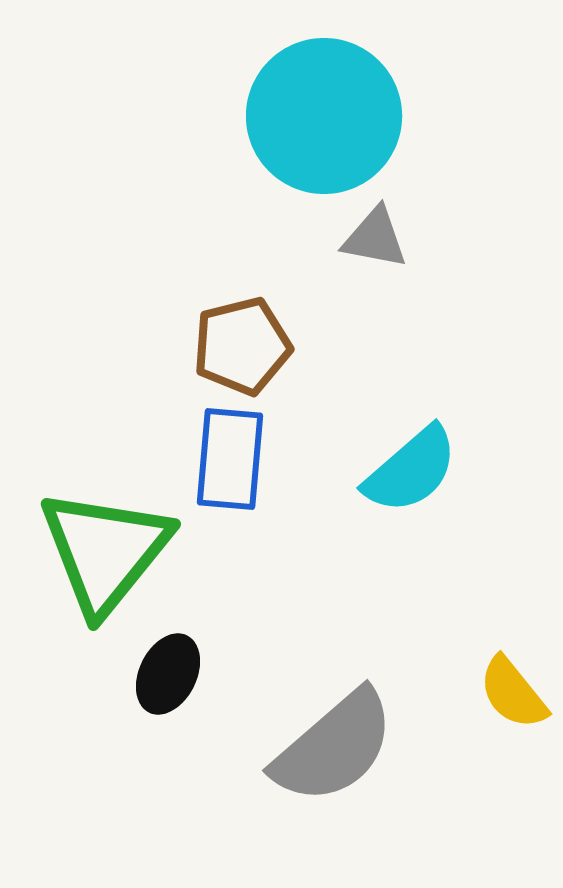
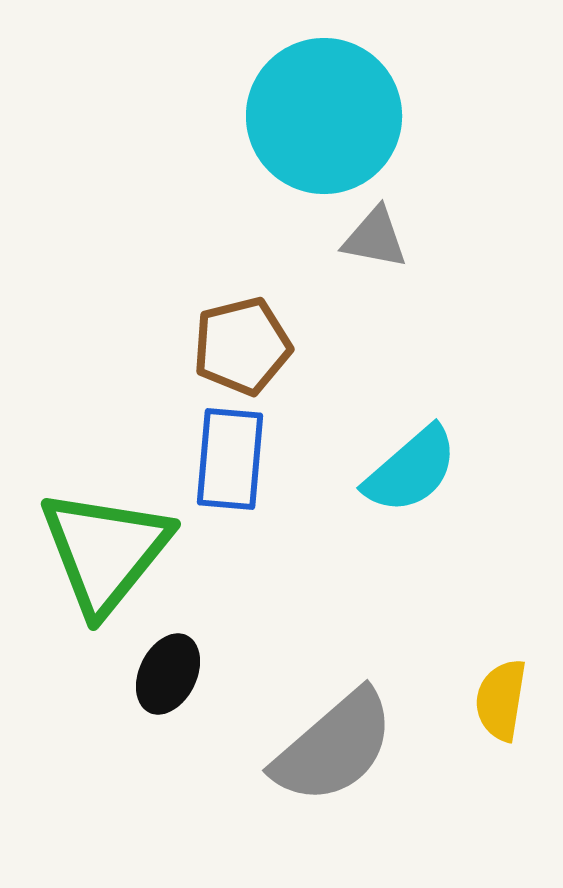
yellow semicircle: moved 12 px left, 7 px down; rotated 48 degrees clockwise
